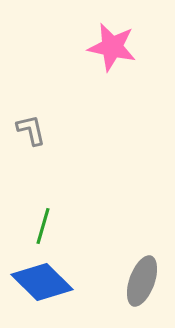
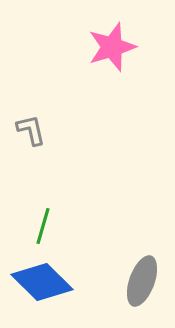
pink star: rotated 30 degrees counterclockwise
